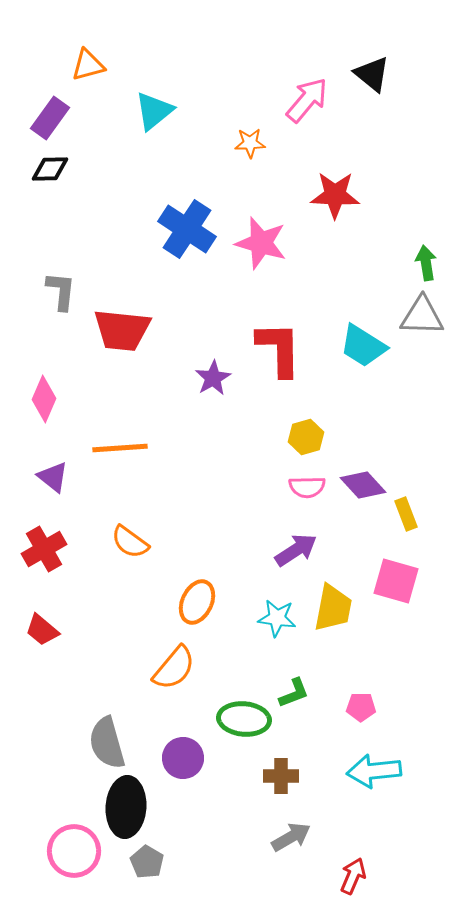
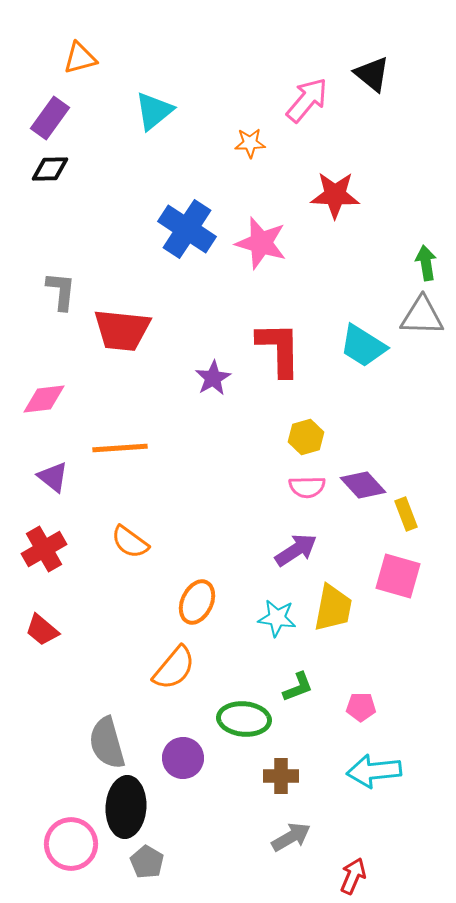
orange triangle at (88, 65): moved 8 px left, 7 px up
pink diamond at (44, 399): rotated 60 degrees clockwise
pink square at (396, 581): moved 2 px right, 5 px up
green L-shape at (294, 693): moved 4 px right, 6 px up
pink circle at (74, 851): moved 3 px left, 7 px up
